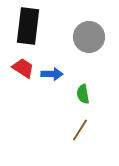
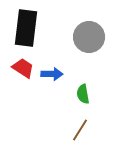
black rectangle: moved 2 px left, 2 px down
